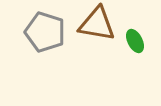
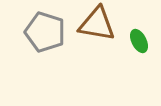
green ellipse: moved 4 px right
